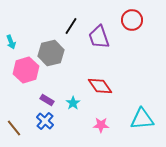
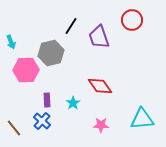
pink hexagon: rotated 15 degrees clockwise
purple rectangle: rotated 56 degrees clockwise
blue cross: moved 3 px left
